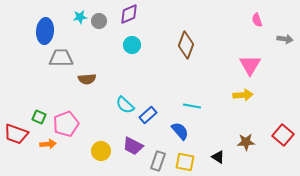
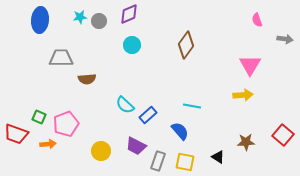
blue ellipse: moved 5 px left, 11 px up
brown diamond: rotated 16 degrees clockwise
purple trapezoid: moved 3 px right
